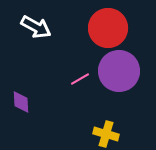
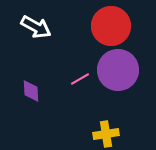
red circle: moved 3 px right, 2 px up
purple circle: moved 1 px left, 1 px up
purple diamond: moved 10 px right, 11 px up
yellow cross: rotated 25 degrees counterclockwise
